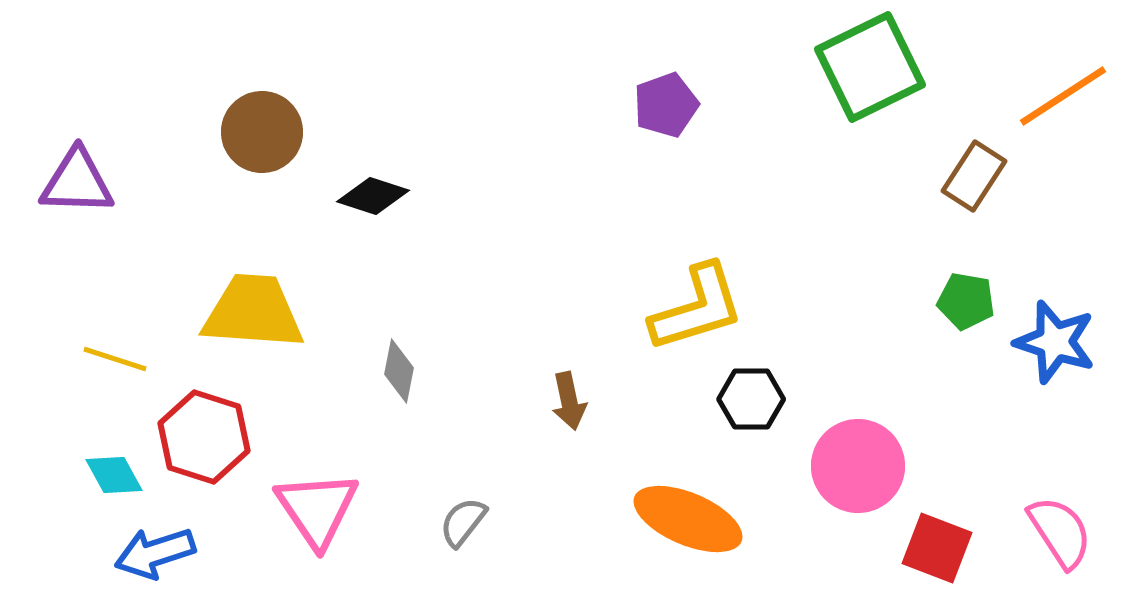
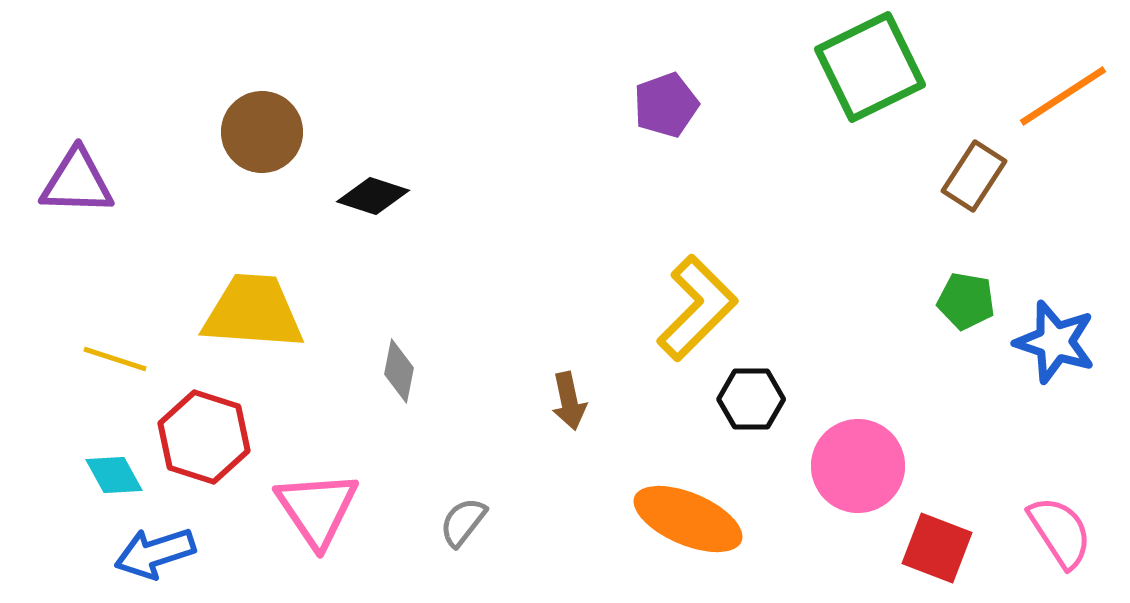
yellow L-shape: rotated 28 degrees counterclockwise
